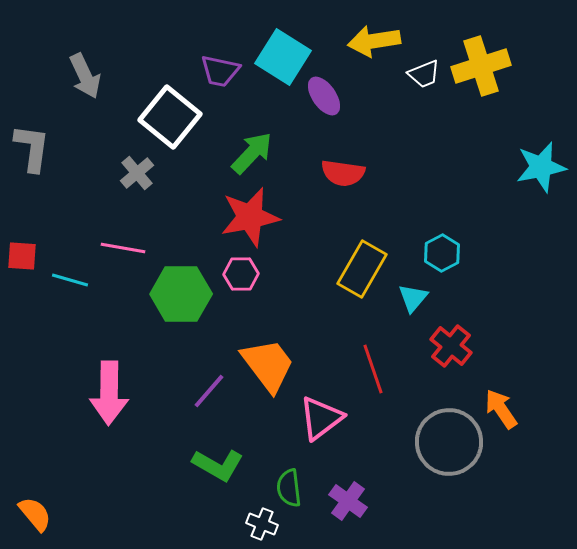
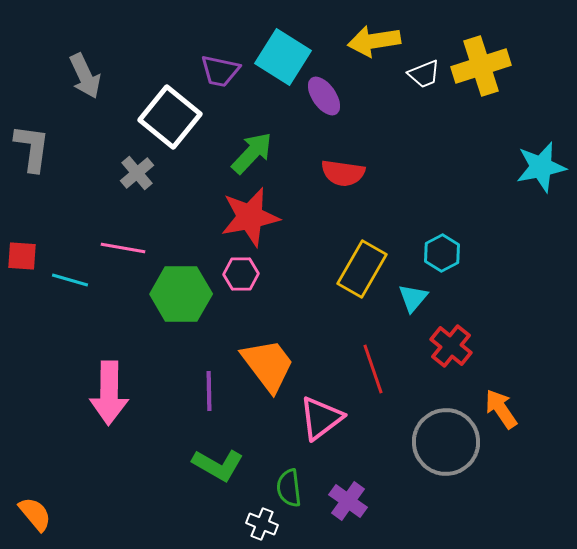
purple line: rotated 42 degrees counterclockwise
gray circle: moved 3 px left
